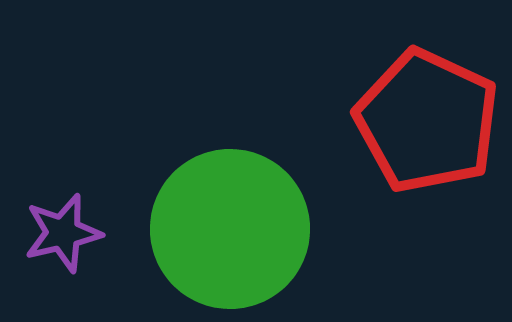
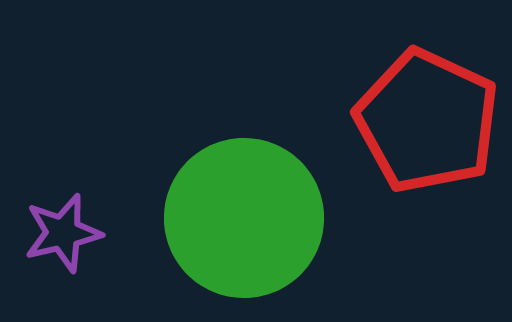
green circle: moved 14 px right, 11 px up
